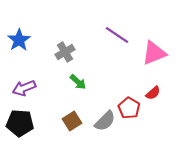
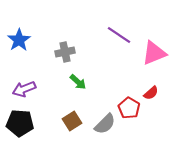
purple line: moved 2 px right
gray cross: rotated 18 degrees clockwise
purple arrow: moved 1 px down
red semicircle: moved 2 px left
gray semicircle: moved 3 px down
